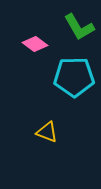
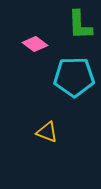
green L-shape: moved 1 px right, 2 px up; rotated 28 degrees clockwise
